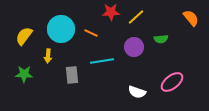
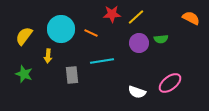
red star: moved 1 px right, 2 px down
orange semicircle: rotated 24 degrees counterclockwise
purple circle: moved 5 px right, 4 px up
green star: rotated 18 degrees clockwise
pink ellipse: moved 2 px left, 1 px down
